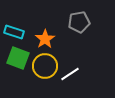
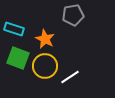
gray pentagon: moved 6 px left, 7 px up
cyan rectangle: moved 3 px up
orange star: rotated 12 degrees counterclockwise
white line: moved 3 px down
